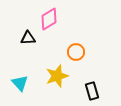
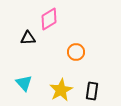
yellow star: moved 4 px right, 14 px down; rotated 10 degrees counterclockwise
cyan triangle: moved 4 px right
black rectangle: rotated 24 degrees clockwise
